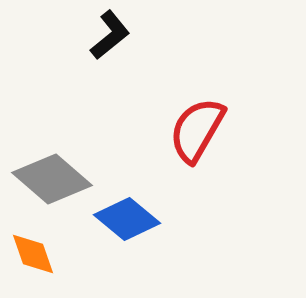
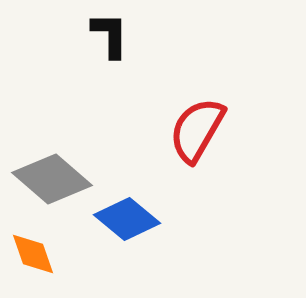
black L-shape: rotated 51 degrees counterclockwise
